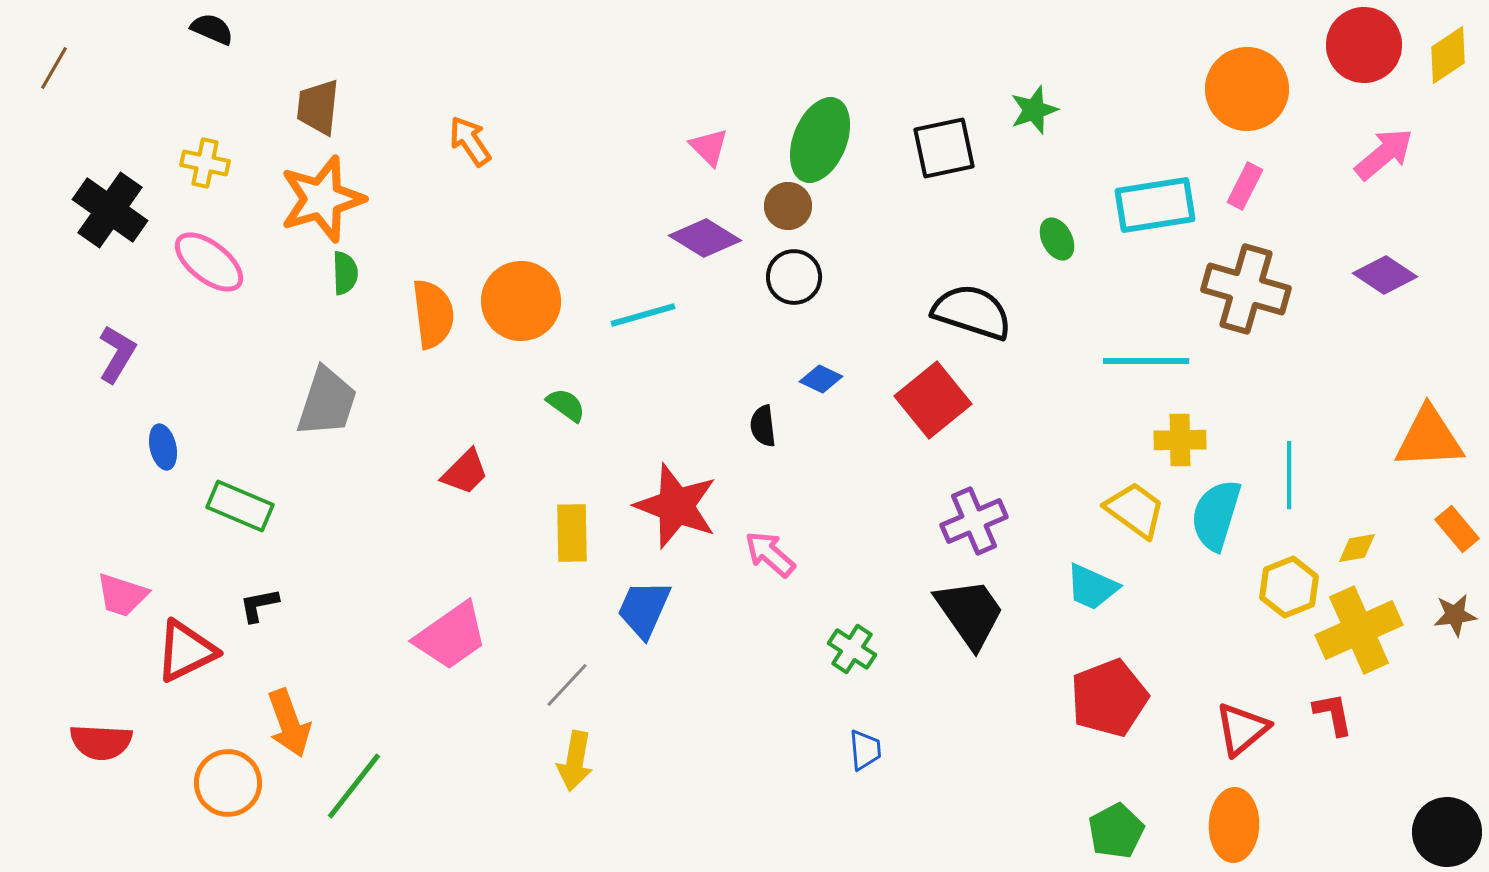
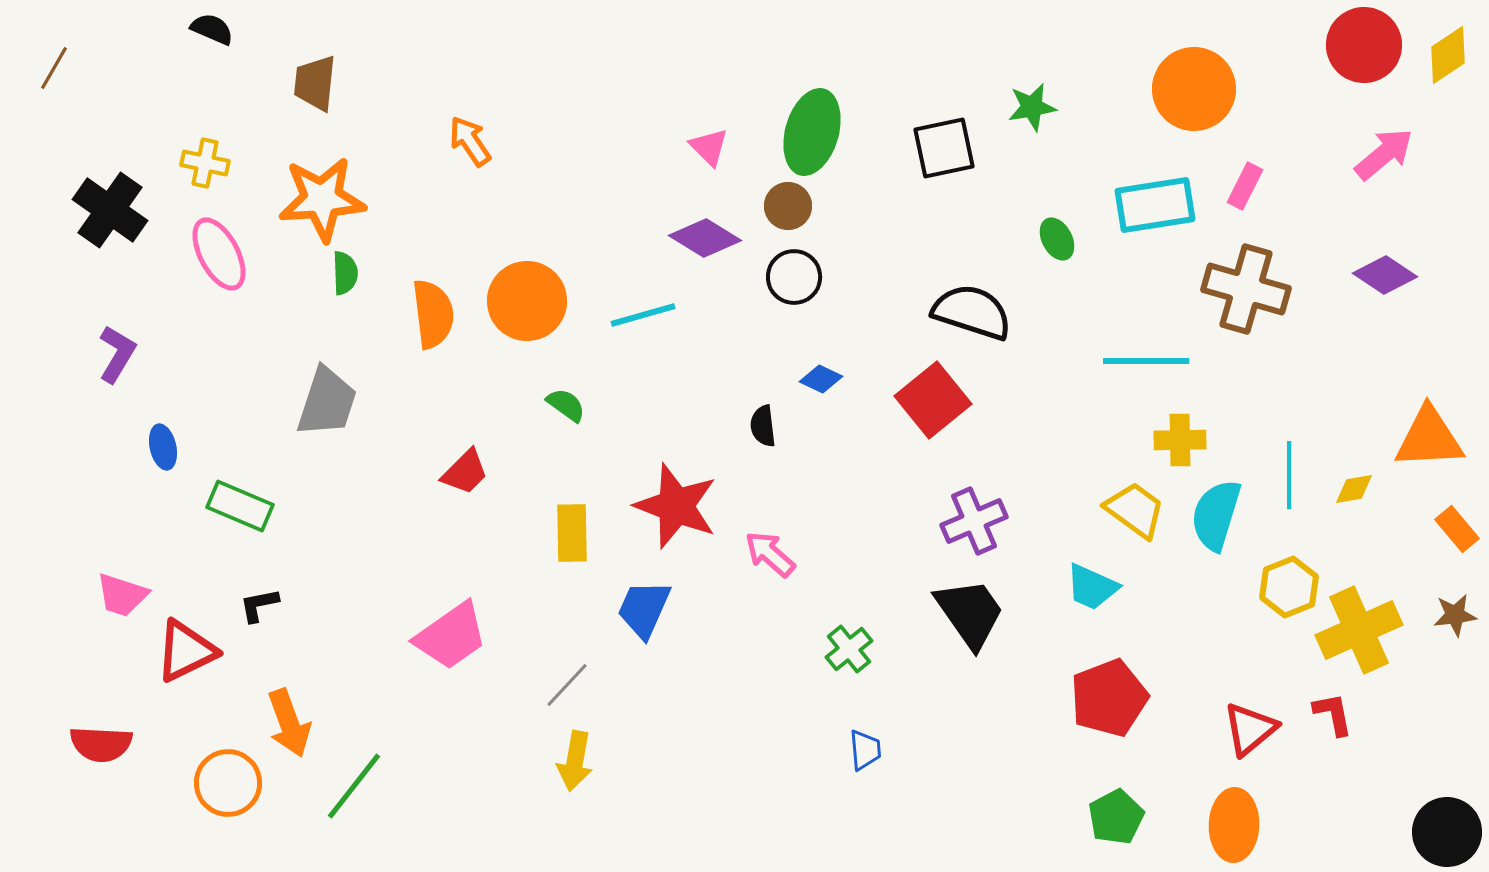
orange circle at (1247, 89): moved 53 px left
brown trapezoid at (318, 107): moved 3 px left, 24 px up
green star at (1034, 110): moved 2 px left, 3 px up; rotated 9 degrees clockwise
green ellipse at (820, 140): moved 8 px left, 8 px up; rotated 6 degrees counterclockwise
orange star at (322, 199): rotated 12 degrees clockwise
pink ellipse at (209, 262): moved 10 px right, 8 px up; rotated 24 degrees clockwise
orange circle at (521, 301): moved 6 px right
yellow diamond at (1357, 548): moved 3 px left, 59 px up
green cross at (852, 649): moved 3 px left; rotated 18 degrees clockwise
red triangle at (1242, 729): moved 8 px right
red semicircle at (101, 742): moved 2 px down
green pentagon at (1116, 831): moved 14 px up
